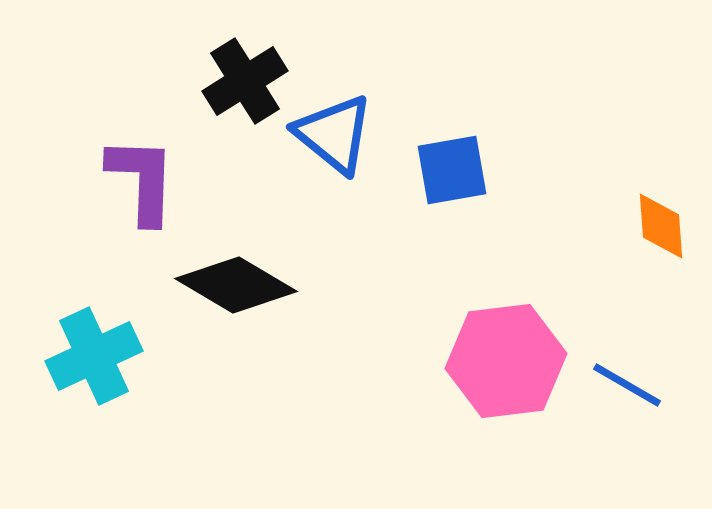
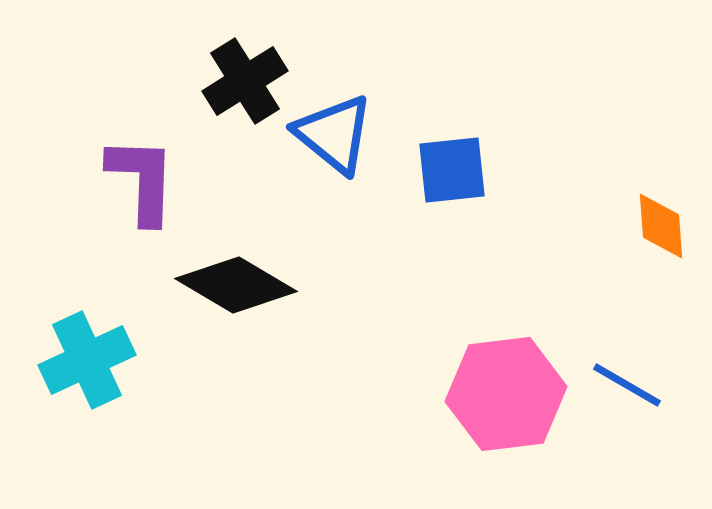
blue square: rotated 4 degrees clockwise
cyan cross: moved 7 px left, 4 px down
pink hexagon: moved 33 px down
